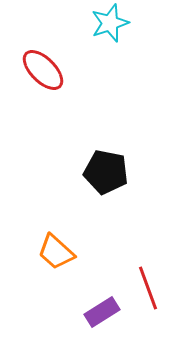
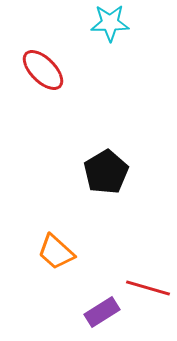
cyan star: rotated 18 degrees clockwise
black pentagon: rotated 30 degrees clockwise
red line: rotated 54 degrees counterclockwise
